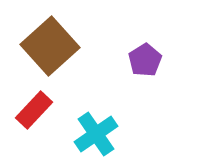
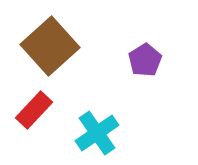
cyan cross: moved 1 px right, 1 px up
